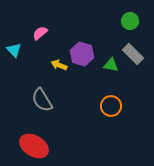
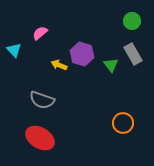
green circle: moved 2 px right
gray rectangle: rotated 15 degrees clockwise
green triangle: rotated 42 degrees clockwise
gray semicircle: rotated 40 degrees counterclockwise
orange circle: moved 12 px right, 17 px down
red ellipse: moved 6 px right, 8 px up
